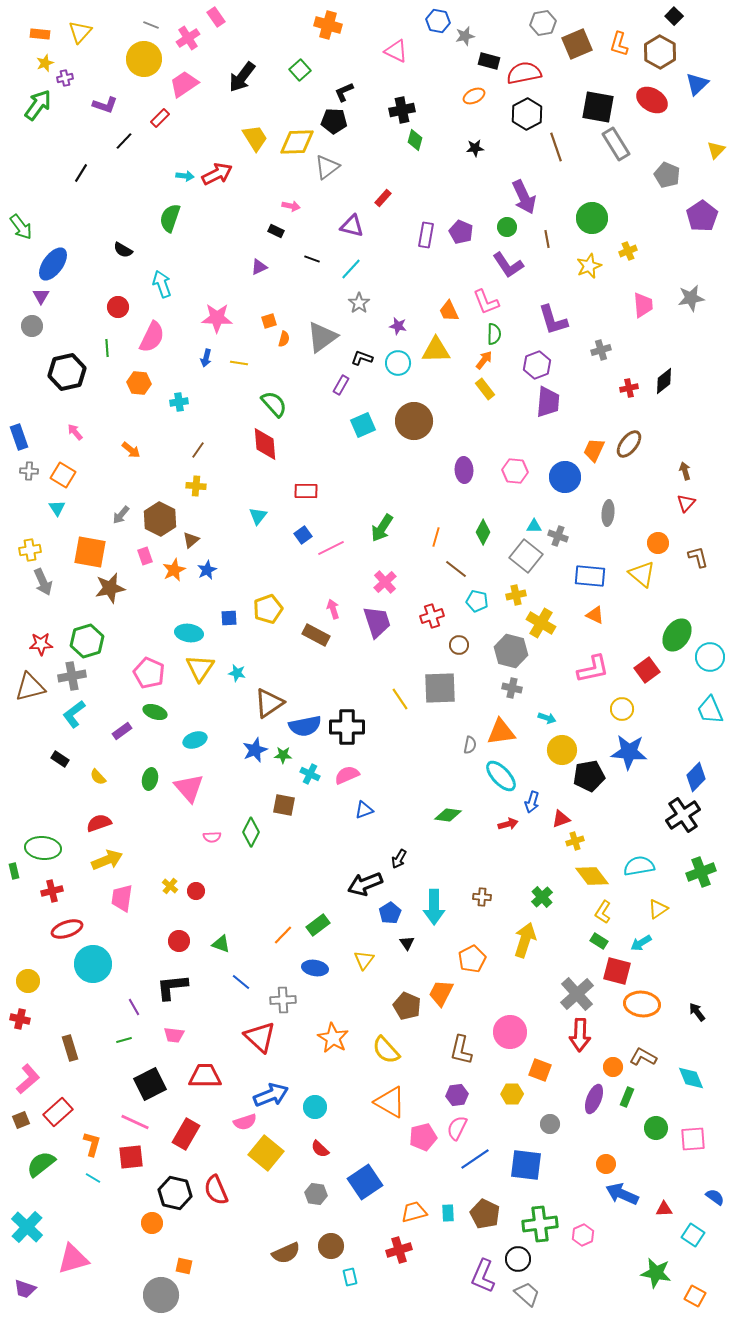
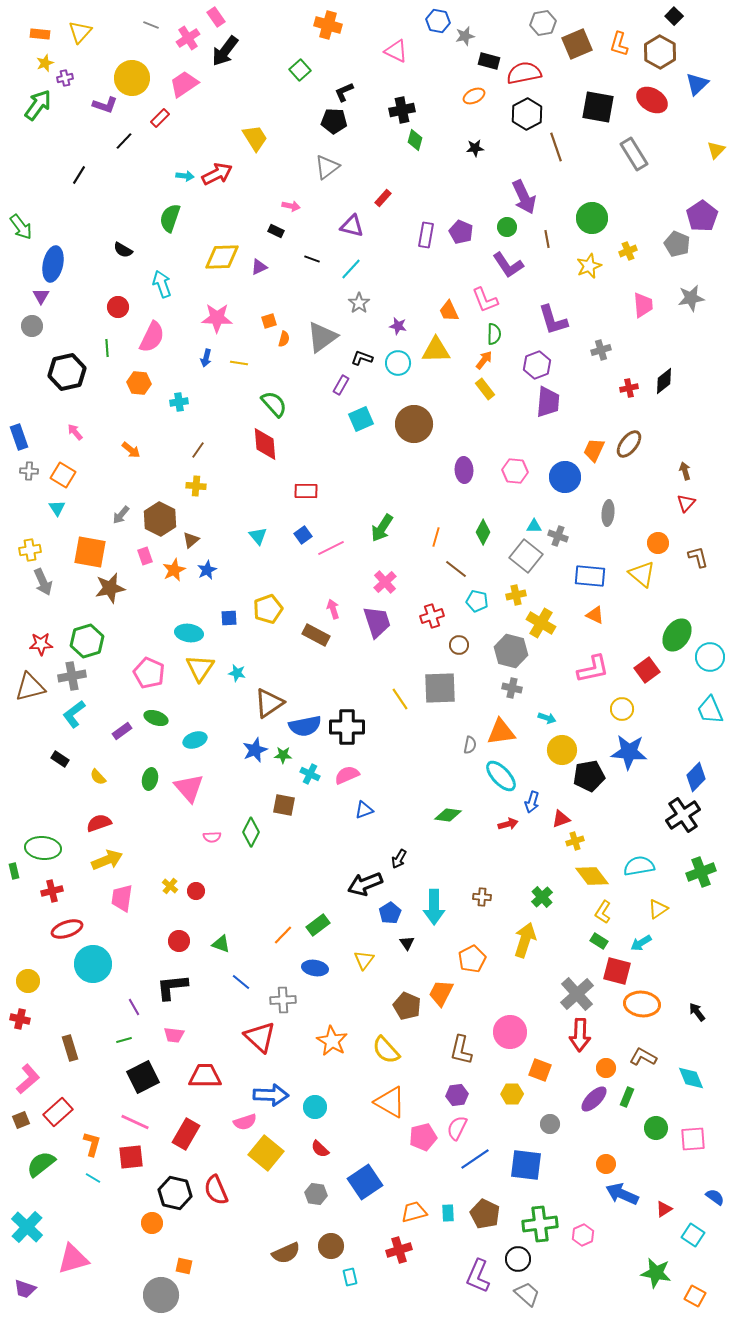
yellow circle at (144, 59): moved 12 px left, 19 px down
black arrow at (242, 77): moved 17 px left, 26 px up
yellow diamond at (297, 142): moved 75 px left, 115 px down
gray rectangle at (616, 144): moved 18 px right, 10 px down
black line at (81, 173): moved 2 px left, 2 px down
gray pentagon at (667, 175): moved 10 px right, 69 px down
blue ellipse at (53, 264): rotated 24 degrees counterclockwise
pink L-shape at (486, 302): moved 1 px left, 2 px up
brown circle at (414, 421): moved 3 px down
cyan square at (363, 425): moved 2 px left, 6 px up
cyan triangle at (258, 516): moved 20 px down; rotated 18 degrees counterclockwise
green ellipse at (155, 712): moved 1 px right, 6 px down
orange star at (333, 1038): moved 1 px left, 3 px down
orange circle at (613, 1067): moved 7 px left, 1 px down
black square at (150, 1084): moved 7 px left, 7 px up
blue arrow at (271, 1095): rotated 24 degrees clockwise
purple ellipse at (594, 1099): rotated 24 degrees clockwise
red triangle at (664, 1209): rotated 30 degrees counterclockwise
purple L-shape at (483, 1276): moved 5 px left
